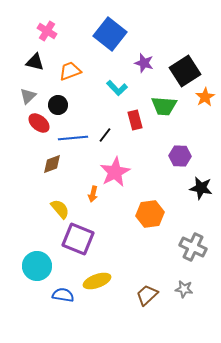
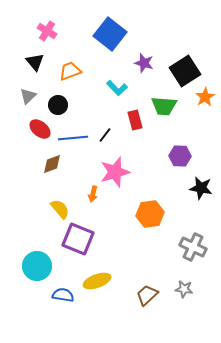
black triangle: rotated 36 degrees clockwise
red ellipse: moved 1 px right, 6 px down
pink star: rotated 12 degrees clockwise
